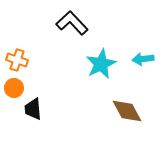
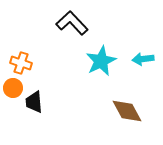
orange cross: moved 4 px right, 3 px down
cyan star: moved 3 px up
orange circle: moved 1 px left
black trapezoid: moved 1 px right, 7 px up
